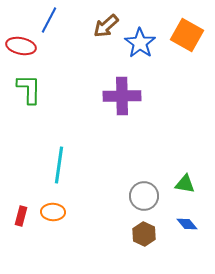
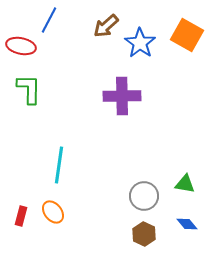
orange ellipse: rotated 50 degrees clockwise
